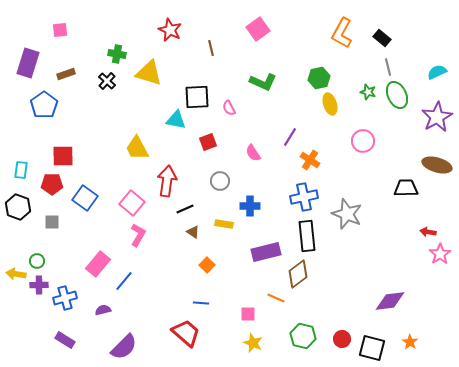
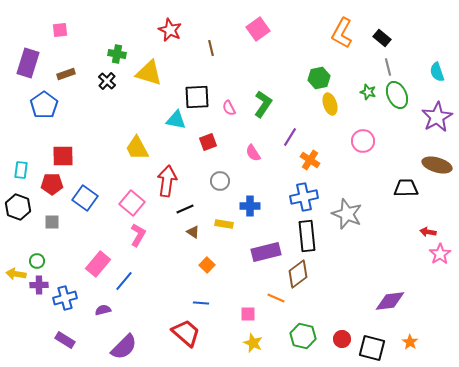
cyan semicircle at (437, 72): rotated 84 degrees counterclockwise
green L-shape at (263, 82): moved 22 px down; rotated 80 degrees counterclockwise
